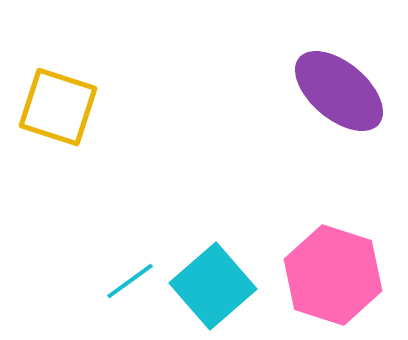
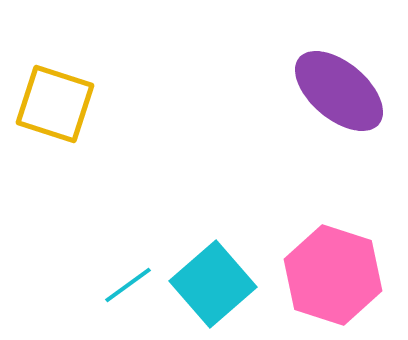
yellow square: moved 3 px left, 3 px up
cyan line: moved 2 px left, 4 px down
cyan square: moved 2 px up
